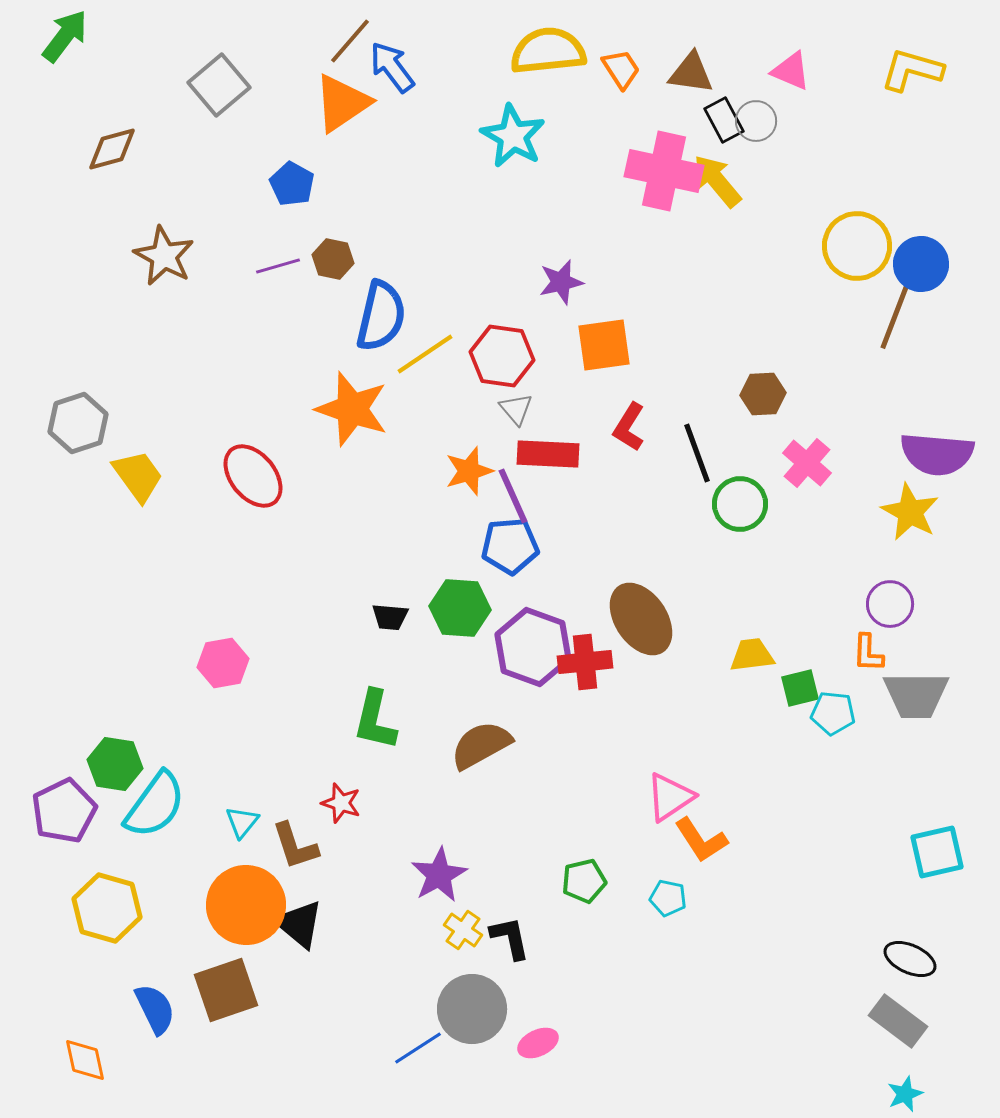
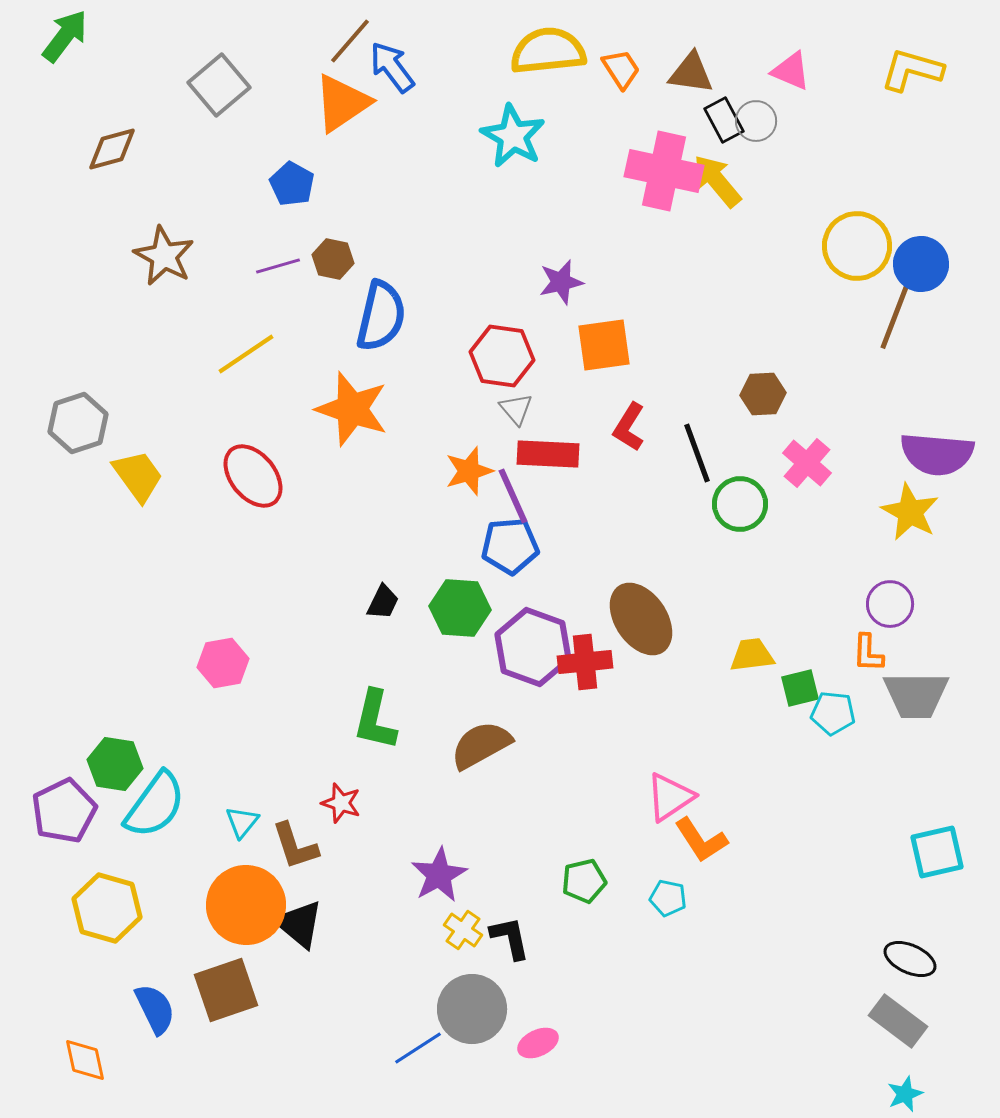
yellow line at (425, 354): moved 179 px left
black trapezoid at (390, 617): moved 7 px left, 15 px up; rotated 69 degrees counterclockwise
